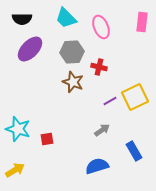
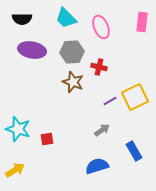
purple ellipse: moved 2 px right, 1 px down; rotated 56 degrees clockwise
